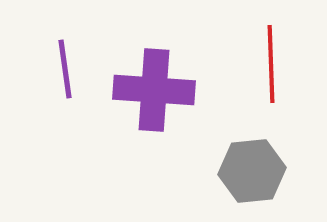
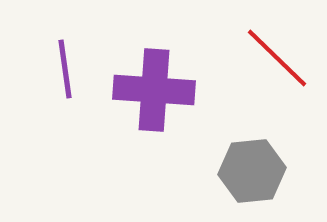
red line: moved 6 px right, 6 px up; rotated 44 degrees counterclockwise
